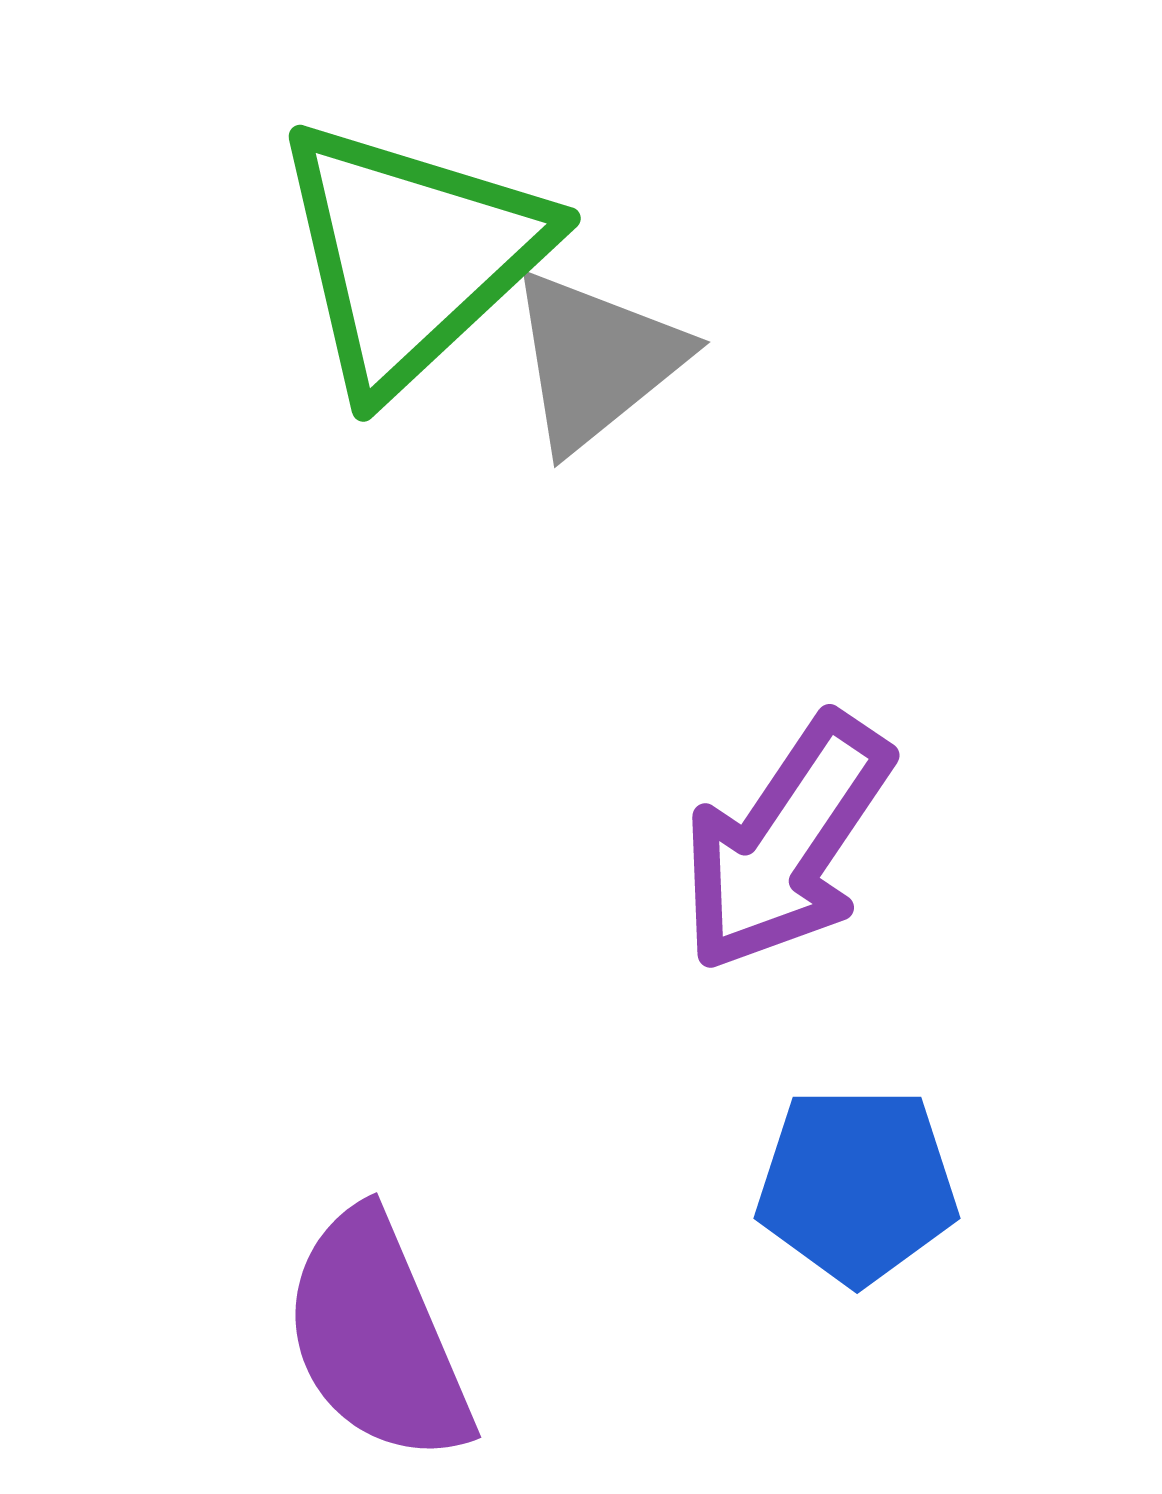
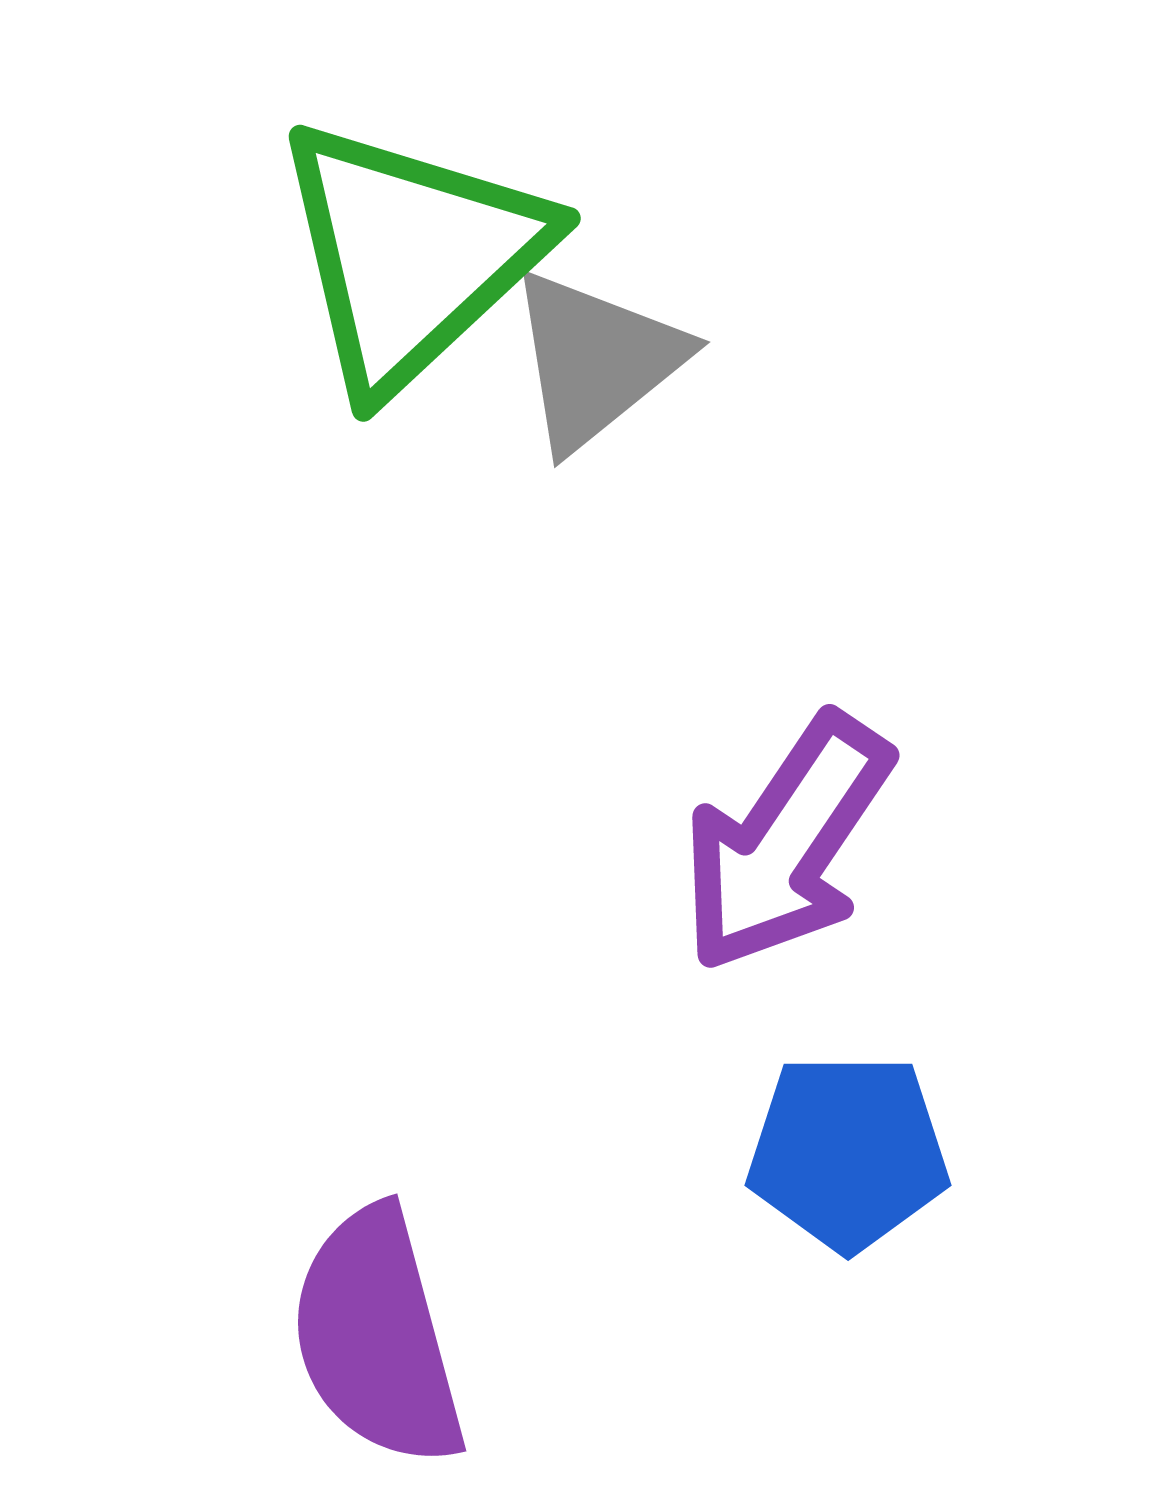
blue pentagon: moved 9 px left, 33 px up
purple semicircle: rotated 8 degrees clockwise
